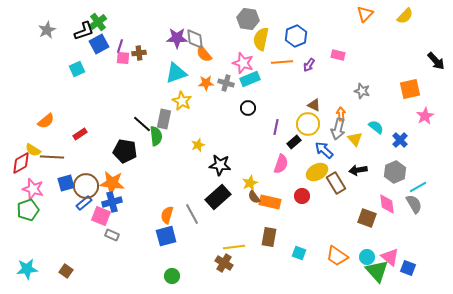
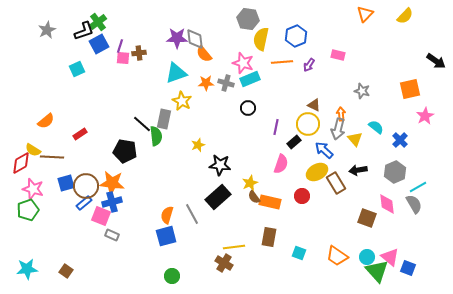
black arrow at (436, 61): rotated 12 degrees counterclockwise
